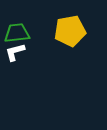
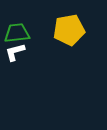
yellow pentagon: moved 1 px left, 1 px up
